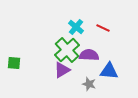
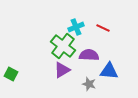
cyan cross: rotated 28 degrees clockwise
green cross: moved 4 px left, 4 px up; rotated 10 degrees counterclockwise
green square: moved 3 px left, 11 px down; rotated 24 degrees clockwise
